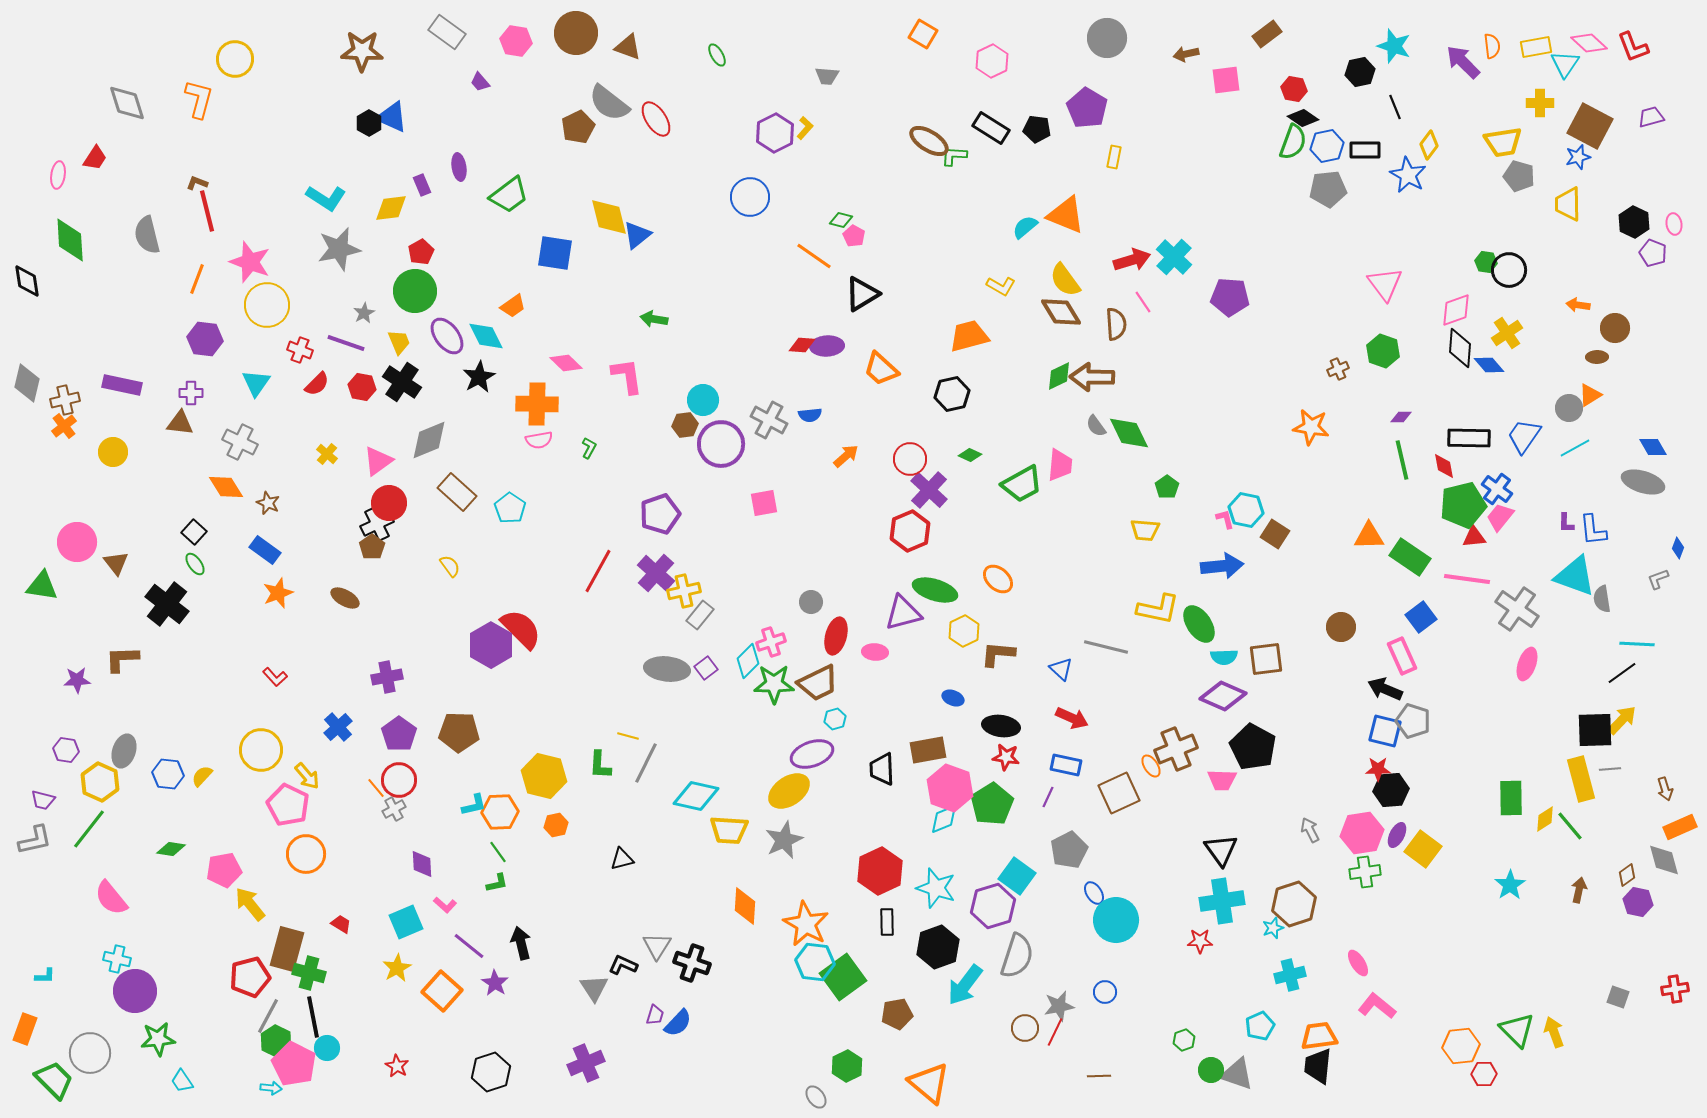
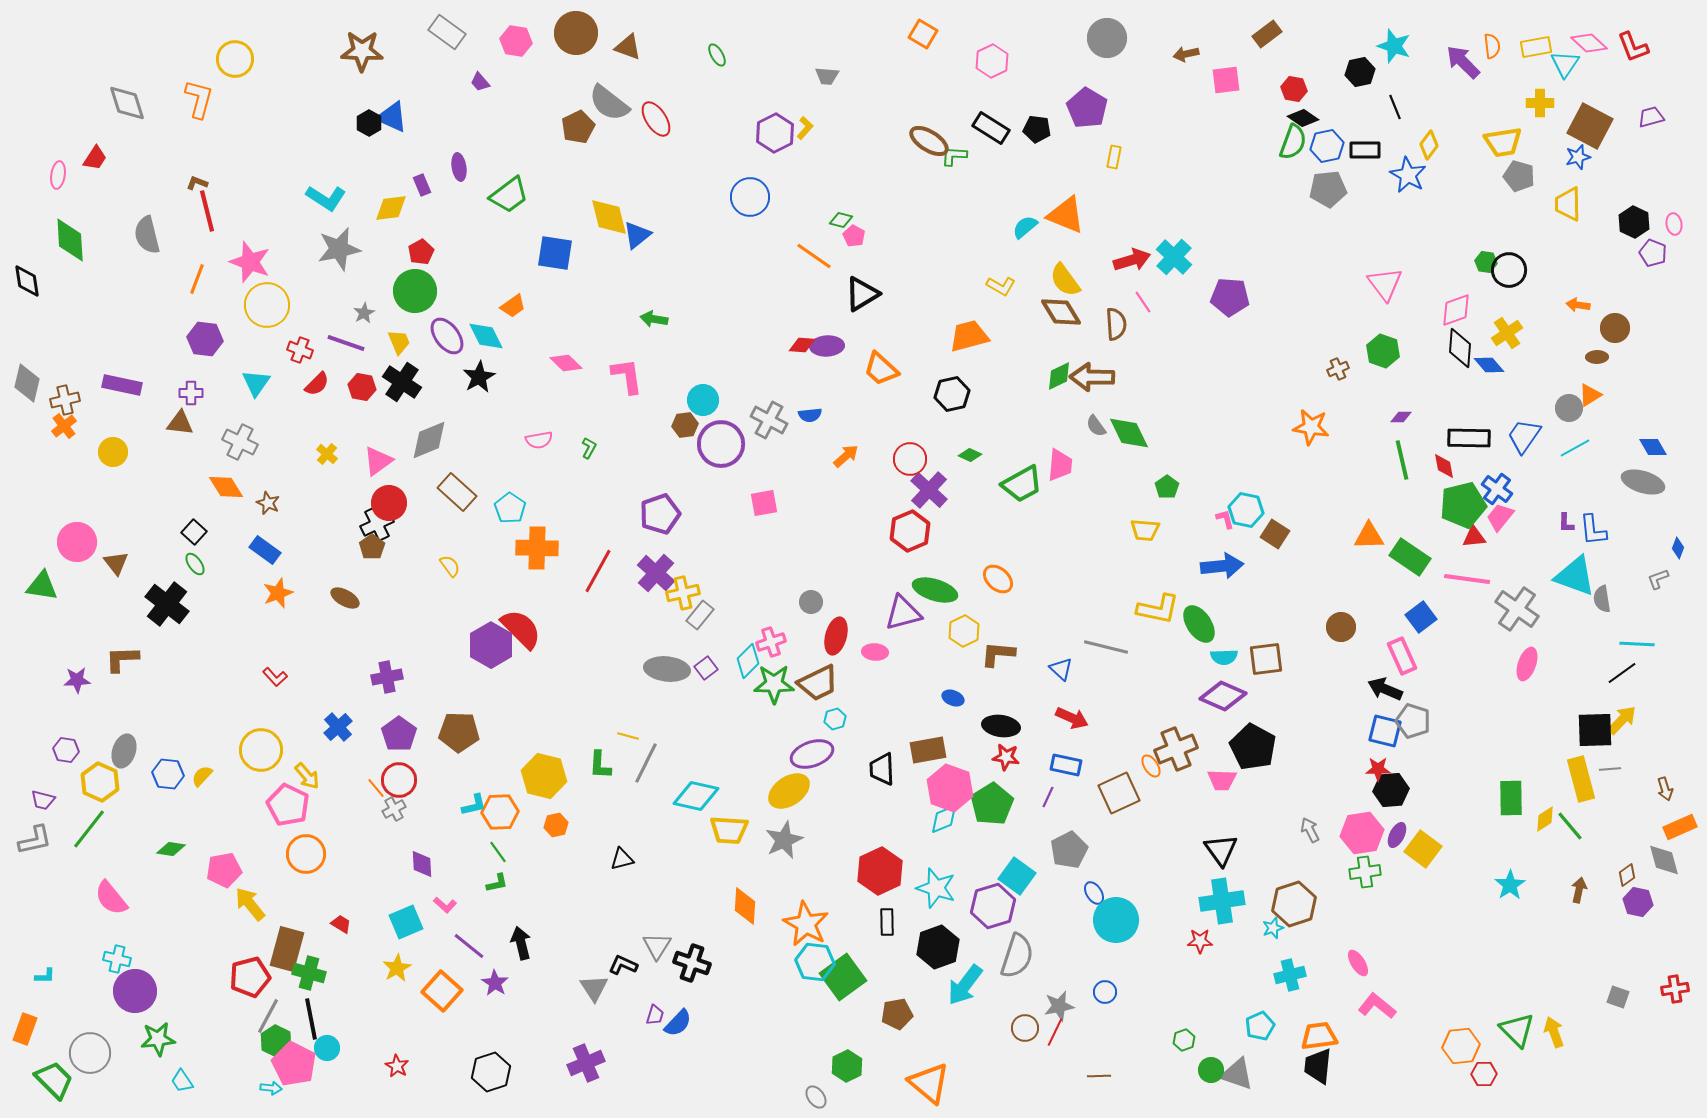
orange cross at (537, 404): moved 144 px down
yellow cross at (684, 591): moved 1 px left, 2 px down
black line at (313, 1017): moved 2 px left, 2 px down
